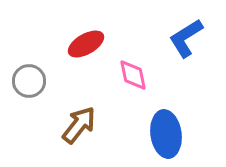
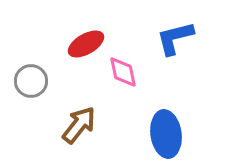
blue L-shape: moved 11 px left; rotated 18 degrees clockwise
pink diamond: moved 10 px left, 3 px up
gray circle: moved 2 px right
